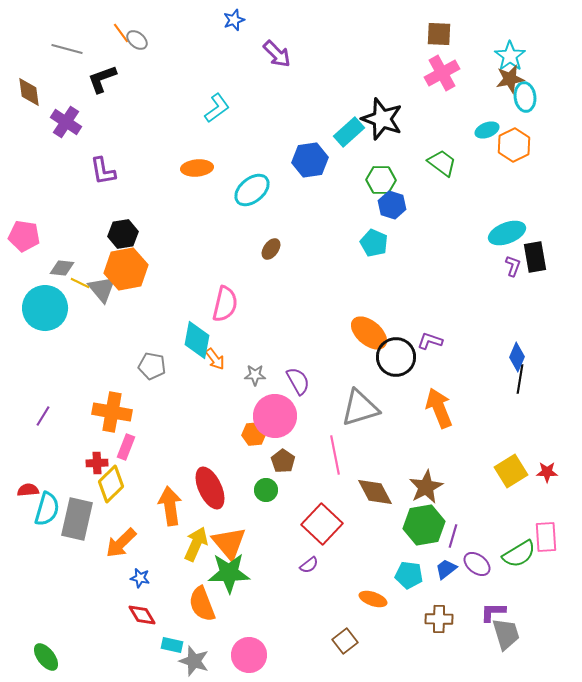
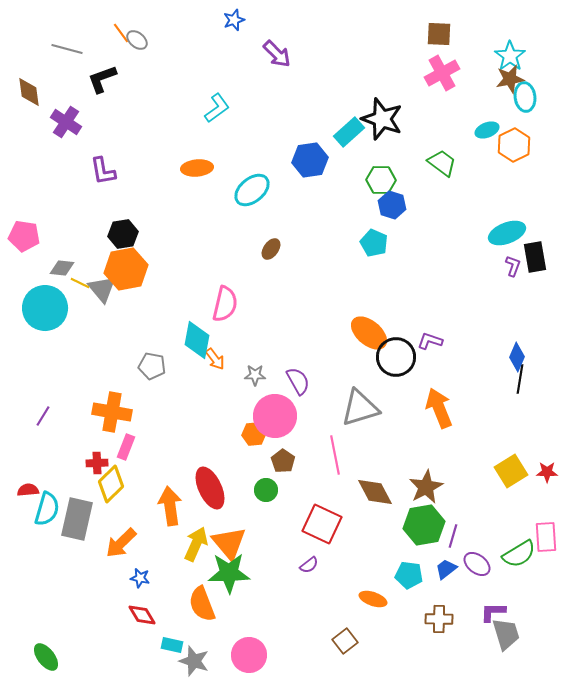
red square at (322, 524): rotated 18 degrees counterclockwise
